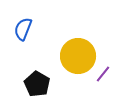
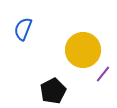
yellow circle: moved 5 px right, 6 px up
black pentagon: moved 16 px right, 7 px down; rotated 15 degrees clockwise
